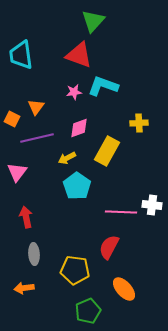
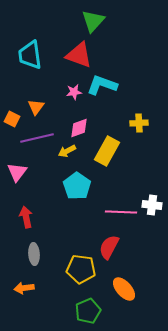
cyan trapezoid: moved 9 px right
cyan L-shape: moved 1 px left, 1 px up
yellow arrow: moved 7 px up
yellow pentagon: moved 6 px right, 1 px up
